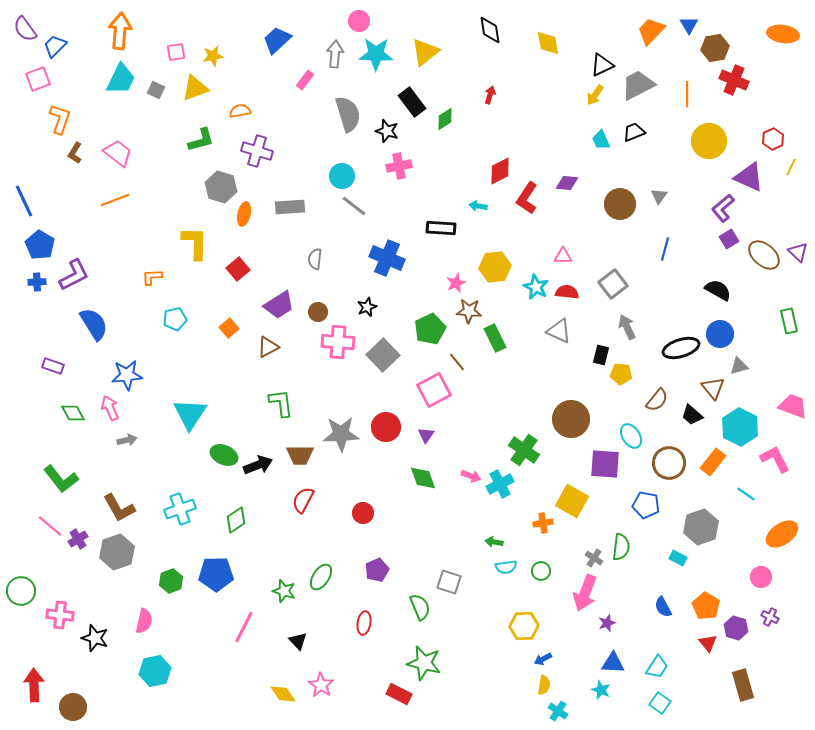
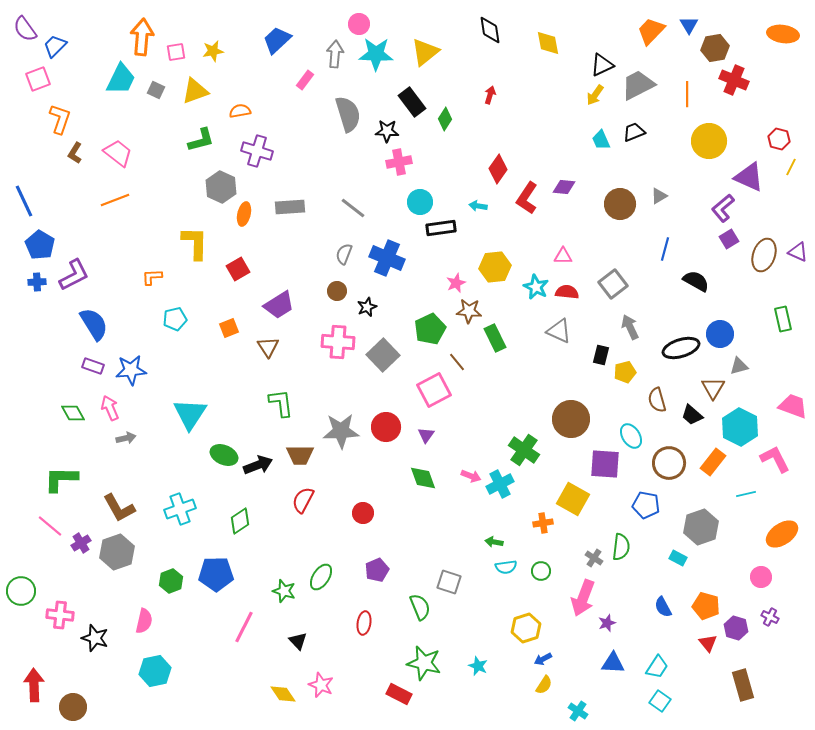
pink circle at (359, 21): moved 3 px down
orange arrow at (120, 31): moved 22 px right, 6 px down
yellow star at (213, 56): moved 5 px up
yellow triangle at (195, 88): moved 3 px down
green diamond at (445, 119): rotated 25 degrees counterclockwise
black star at (387, 131): rotated 15 degrees counterclockwise
red hexagon at (773, 139): moved 6 px right; rotated 20 degrees counterclockwise
pink cross at (399, 166): moved 4 px up
red diamond at (500, 171): moved 2 px left, 2 px up; rotated 28 degrees counterclockwise
cyan circle at (342, 176): moved 78 px right, 26 px down
purple diamond at (567, 183): moved 3 px left, 4 px down
gray hexagon at (221, 187): rotated 8 degrees clockwise
gray triangle at (659, 196): rotated 24 degrees clockwise
gray line at (354, 206): moved 1 px left, 2 px down
black rectangle at (441, 228): rotated 12 degrees counterclockwise
purple triangle at (798, 252): rotated 20 degrees counterclockwise
brown ellipse at (764, 255): rotated 68 degrees clockwise
gray semicircle at (315, 259): moved 29 px right, 5 px up; rotated 15 degrees clockwise
red square at (238, 269): rotated 10 degrees clockwise
black semicircle at (718, 290): moved 22 px left, 9 px up
brown circle at (318, 312): moved 19 px right, 21 px up
green rectangle at (789, 321): moved 6 px left, 2 px up
gray arrow at (627, 327): moved 3 px right
orange square at (229, 328): rotated 18 degrees clockwise
brown triangle at (268, 347): rotated 35 degrees counterclockwise
purple rectangle at (53, 366): moved 40 px right
yellow pentagon at (621, 374): moved 4 px right, 2 px up; rotated 20 degrees counterclockwise
blue star at (127, 375): moved 4 px right, 5 px up
brown triangle at (713, 388): rotated 10 degrees clockwise
brown semicircle at (657, 400): rotated 125 degrees clockwise
gray star at (341, 434): moved 3 px up
gray arrow at (127, 440): moved 1 px left, 2 px up
green L-shape at (61, 479): rotated 129 degrees clockwise
cyan line at (746, 494): rotated 48 degrees counterclockwise
yellow square at (572, 501): moved 1 px right, 2 px up
green diamond at (236, 520): moved 4 px right, 1 px down
purple cross at (78, 539): moved 3 px right, 4 px down
pink arrow at (585, 593): moved 2 px left, 5 px down
orange pentagon at (706, 606): rotated 16 degrees counterclockwise
yellow hexagon at (524, 626): moved 2 px right, 2 px down; rotated 16 degrees counterclockwise
pink star at (321, 685): rotated 10 degrees counterclockwise
yellow semicircle at (544, 685): rotated 24 degrees clockwise
cyan star at (601, 690): moved 123 px left, 24 px up
cyan square at (660, 703): moved 2 px up
cyan cross at (558, 711): moved 20 px right
